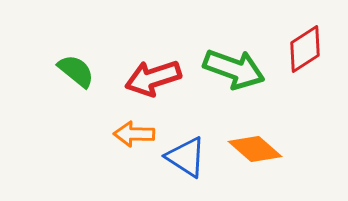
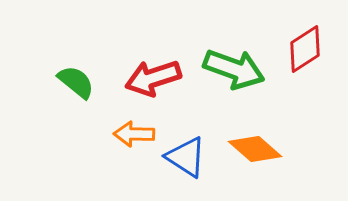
green semicircle: moved 11 px down
